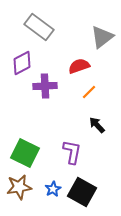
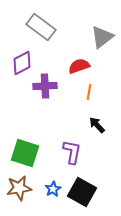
gray rectangle: moved 2 px right
orange line: rotated 35 degrees counterclockwise
green square: rotated 8 degrees counterclockwise
brown star: moved 1 px down
